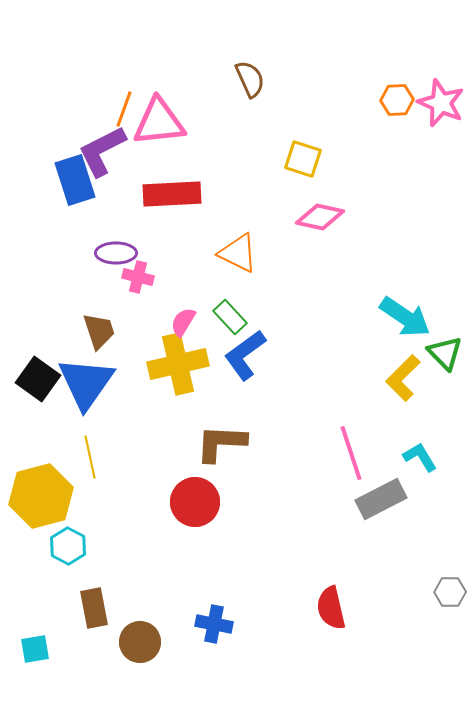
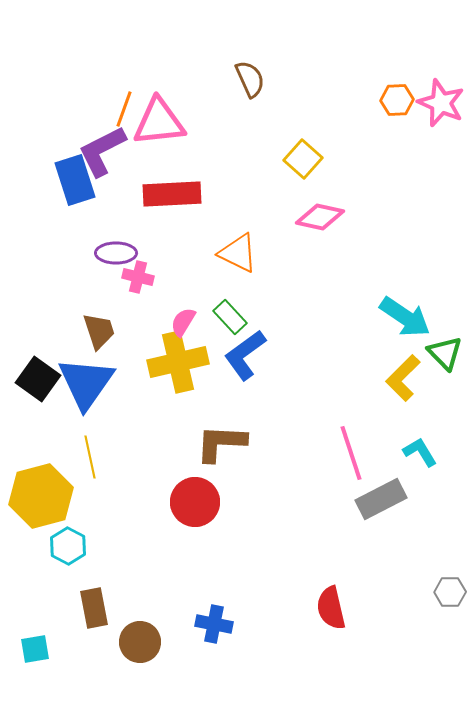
yellow square: rotated 24 degrees clockwise
yellow cross: moved 2 px up
cyan L-shape: moved 5 px up
